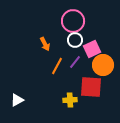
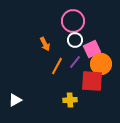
orange circle: moved 2 px left, 1 px up
red square: moved 1 px right, 6 px up
white triangle: moved 2 px left
